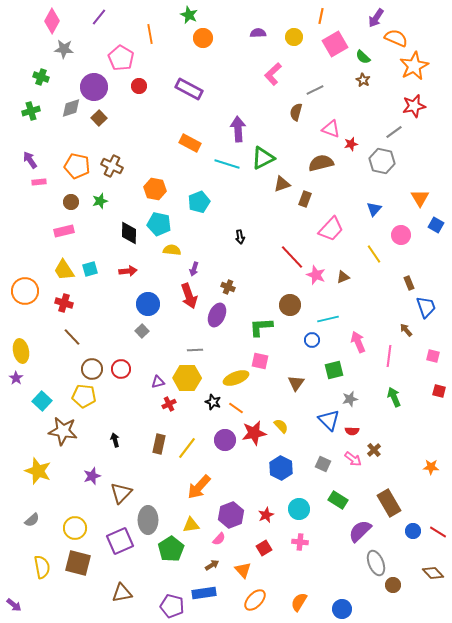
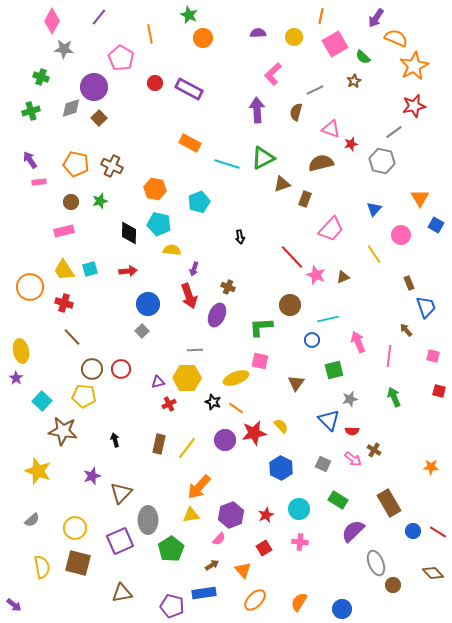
brown star at (363, 80): moved 9 px left, 1 px down; rotated 16 degrees clockwise
red circle at (139, 86): moved 16 px right, 3 px up
purple arrow at (238, 129): moved 19 px right, 19 px up
orange pentagon at (77, 166): moved 1 px left, 2 px up
orange circle at (25, 291): moved 5 px right, 4 px up
brown cross at (374, 450): rotated 16 degrees counterclockwise
yellow triangle at (191, 525): moved 10 px up
purple semicircle at (360, 531): moved 7 px left
